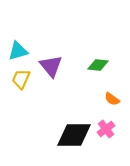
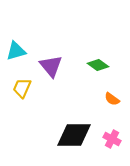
cyan triangle: moved 2 px left
green diamond: rotated 30 degrees clockwise
yellow trapezoid: moved 1 px right, 9 px down
pink cross: moved 6 px right, 10 px down; rotated 24 degrees counterclockwise
